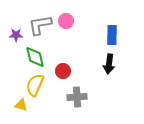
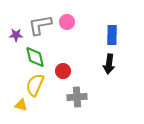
pink circle: moved 1 px right, 1 px down
